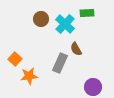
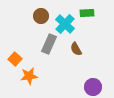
brown circle: moved 3 px up
gray rectangle: moved 11 px left, 19 px up
